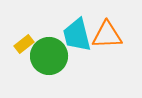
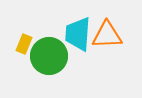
cyan trapezoid: moved 1 px right, 1 px up; rotated 18 degrees clockwise
yellow rectangle: rotated 30 degrees counterclockwise
